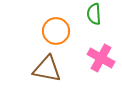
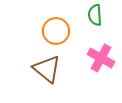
green semicircle: moved 1 px right, 1 px down
brown triangle: rotated 28 degrees clockwise
